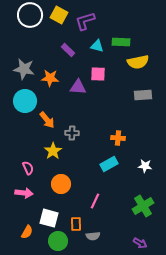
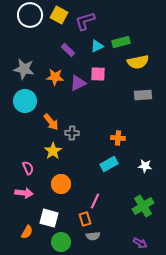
green rectangle: rotated 18 degrees counterclockwise
cyan triangle: rotated 40 degrees counterclockwise
orange star: moved 5 px right, 1 px up
purple triangle: moved 4 px up; rotated 30 degrees counterclockwise
orange arrow: moved 4 px right, 2 px down
orange rectangle: moved 9 px right, 5 px up; rotated 16 degrees counterclockwise
green circle: moved 3 px right, 1 px down
